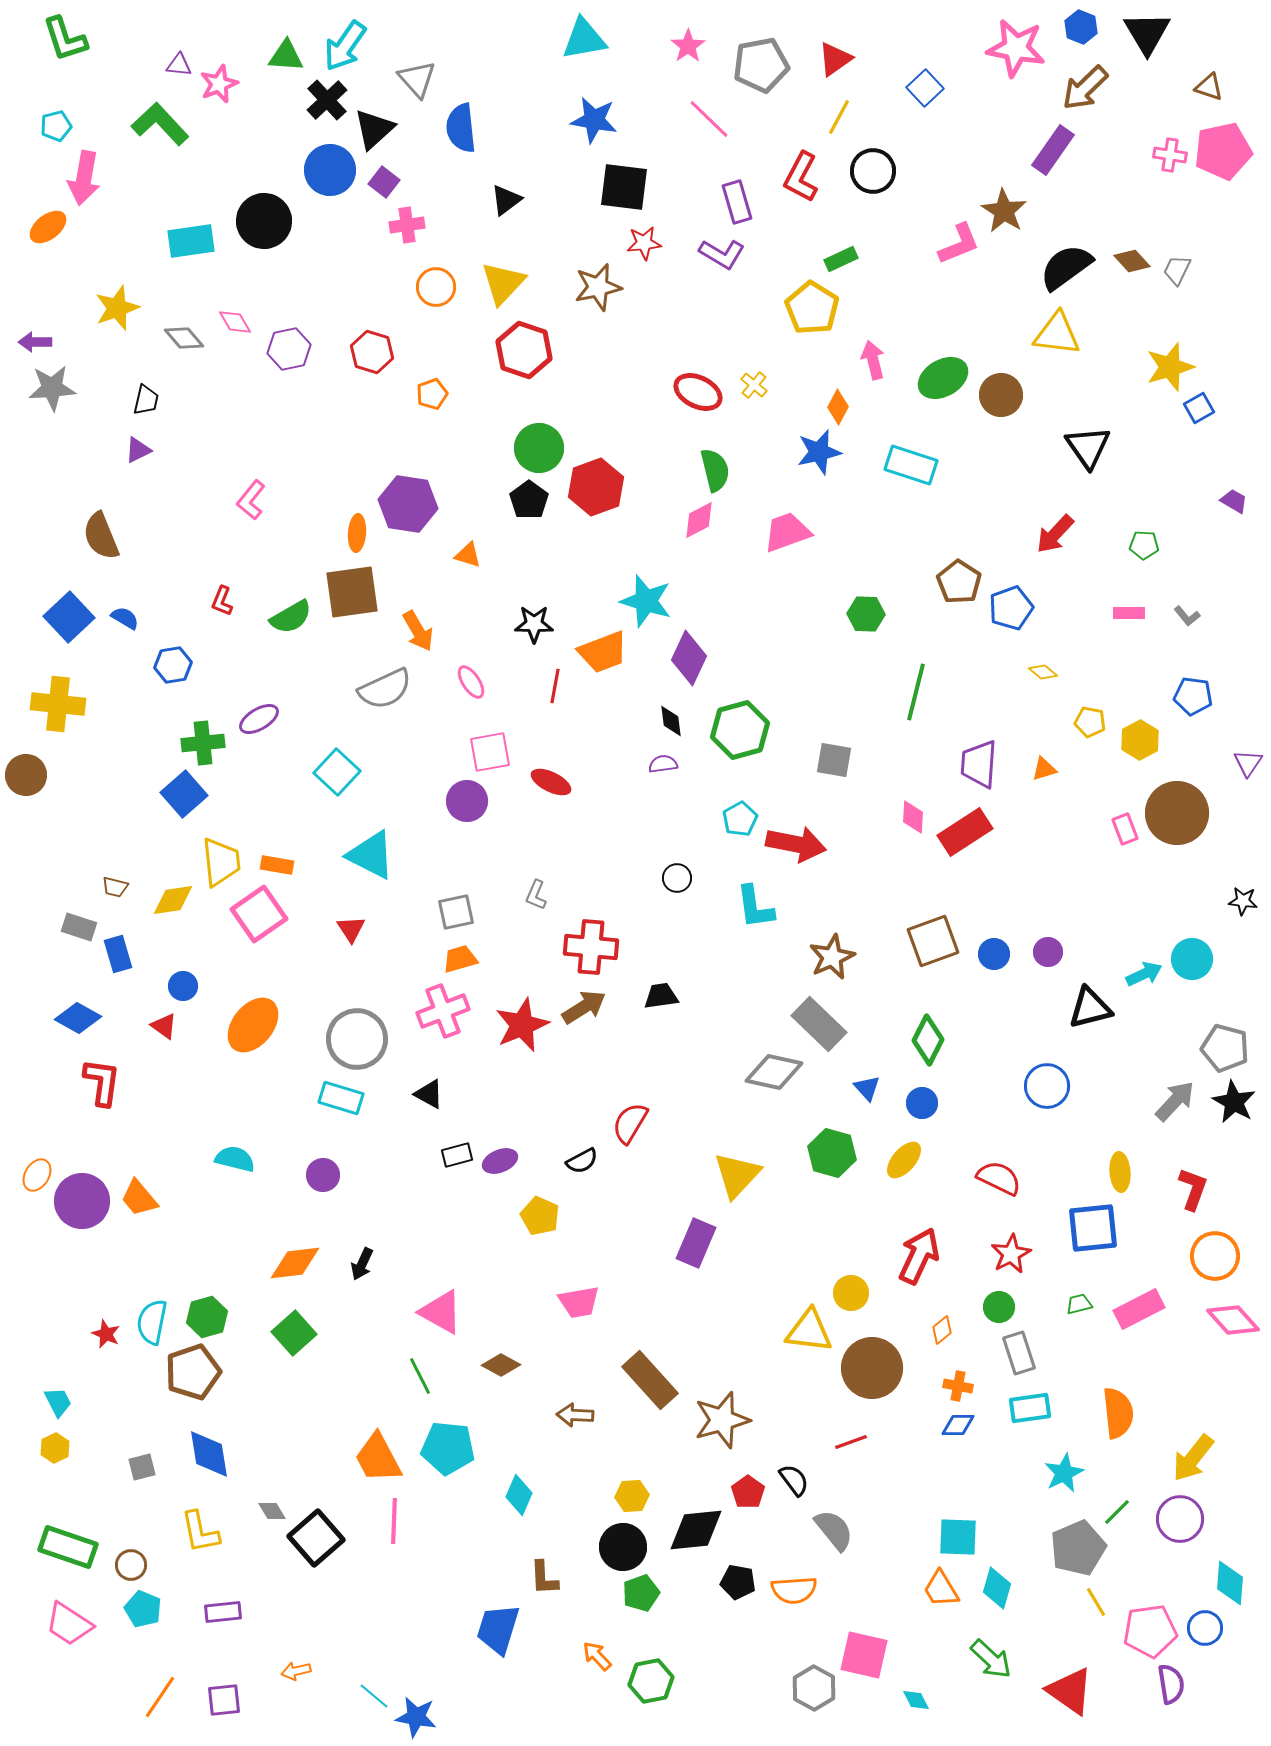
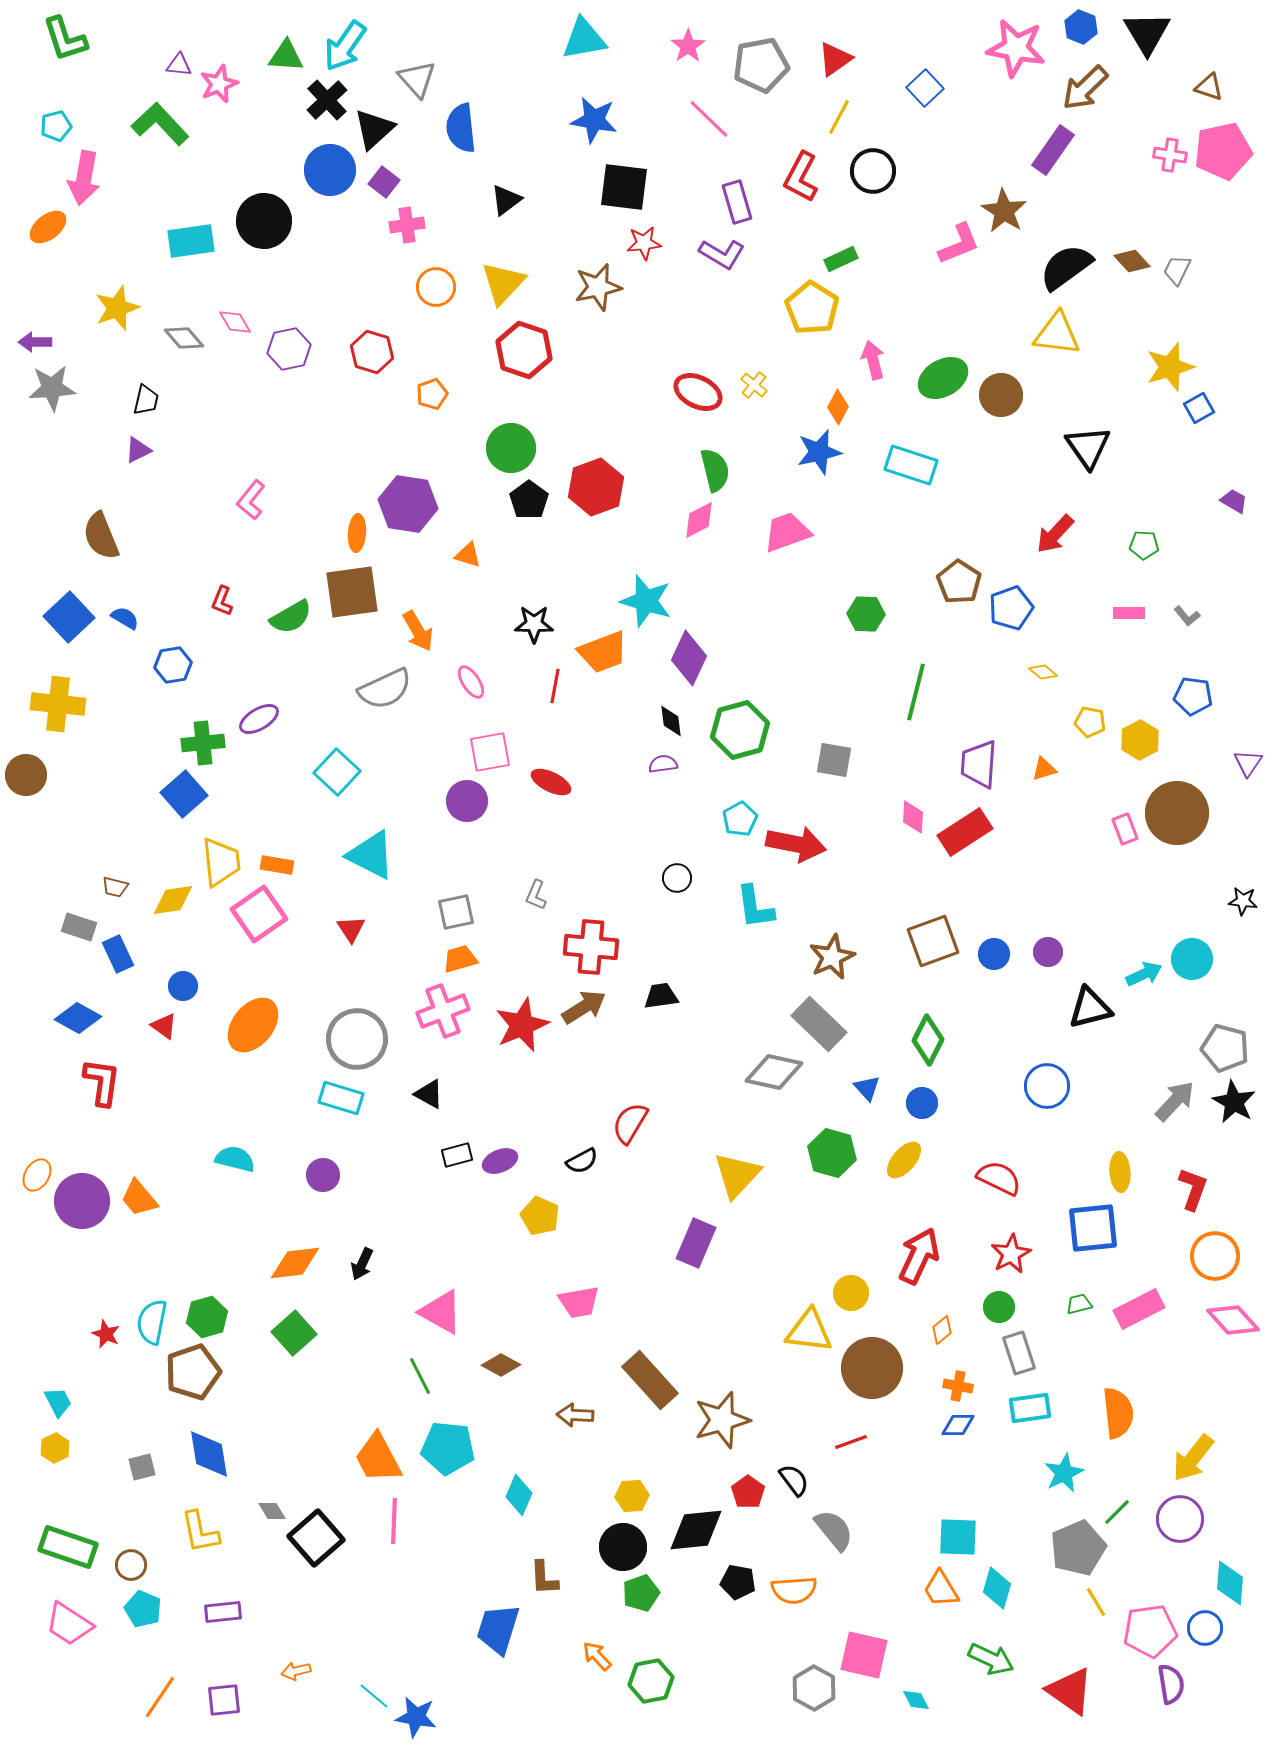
green circle at (539, 448): moved 28 px left
blue rectangle at (118, 954): rotated 9 degrees counterclockwise
green arrow at (991, 1659): rotated 18 degrees counterclockwise
